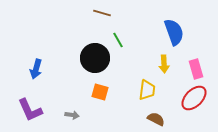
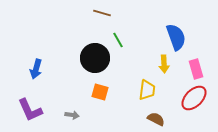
blue semicircle: moved 2 px right, 5 px down
